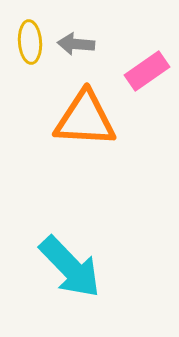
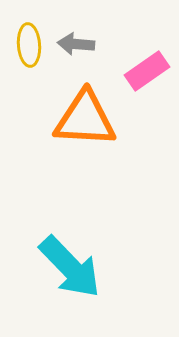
yellow ellipse: moved 1 px left, 3 px down
